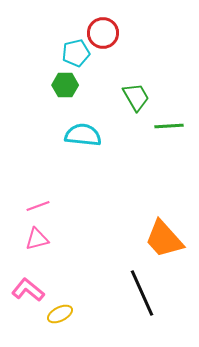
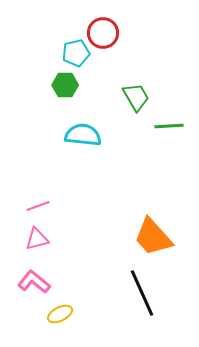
orange trapezoid: moved 11 px left, 2 px up
pink L-shape: moved 6 px right, 8 px up
